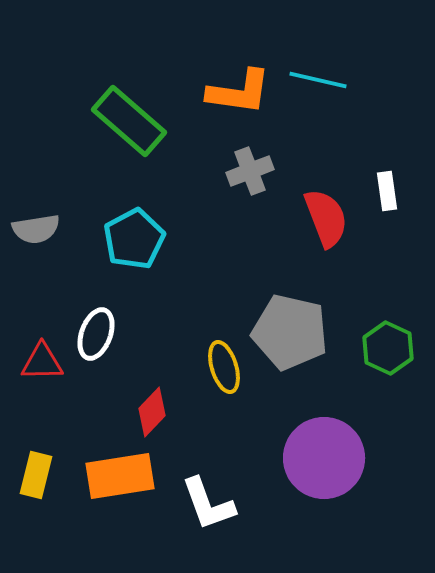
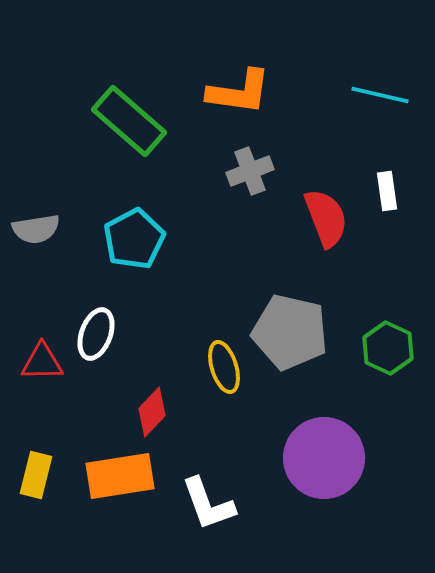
cyan line: moved 62 px right, 15 px down
